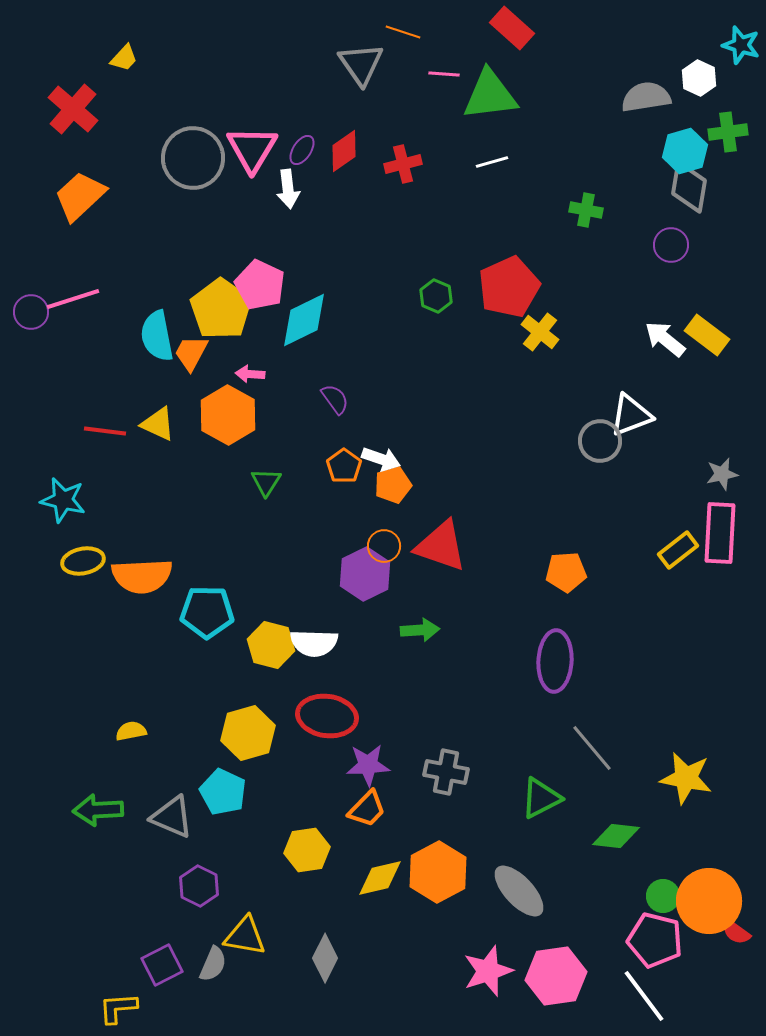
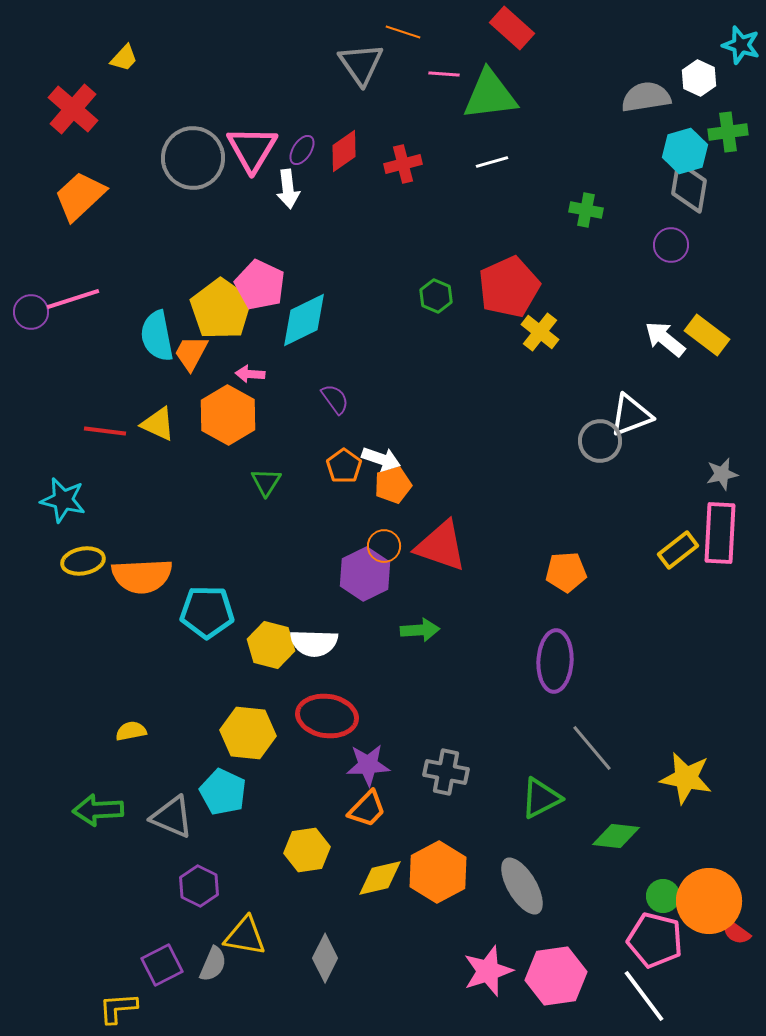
yellow hexagon at (248, 733): rotated 22 degrees clockwise
gray ellipse at (519, 891): moved 3 px right, 5 px up; rotated 12 degrees clockwise
